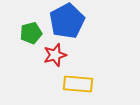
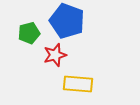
blue pentagon: rotated 24 degrees counterclockwise
green pentagon: moved 2 px left
